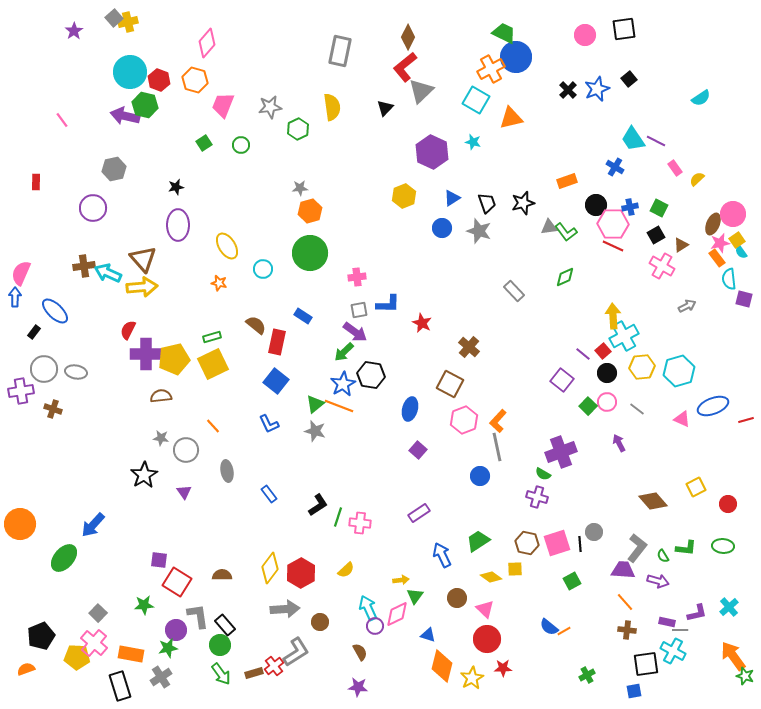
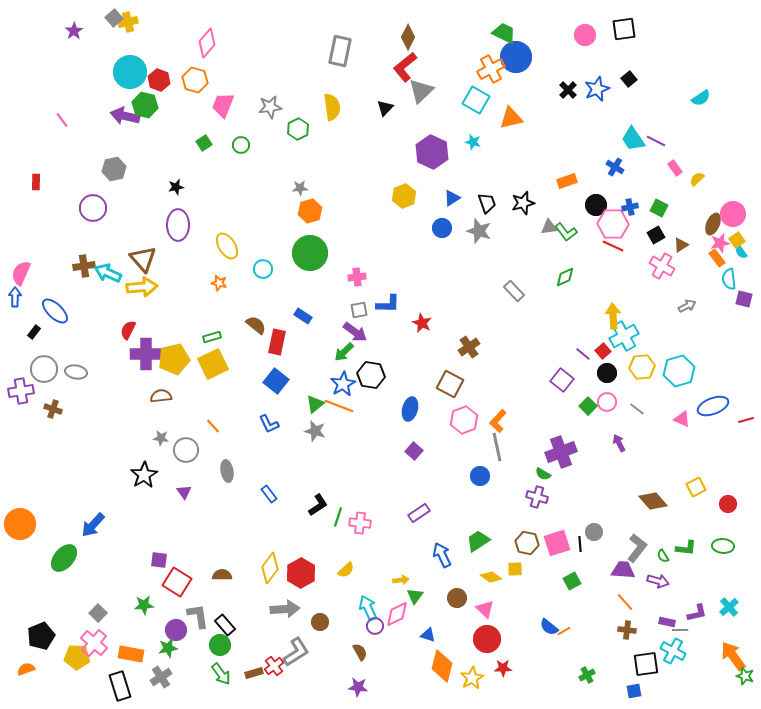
brown cross at (469, 347): rotated 15 degrees clockwise
purple square at (418, 450): moved 4 px left, 1 px down
